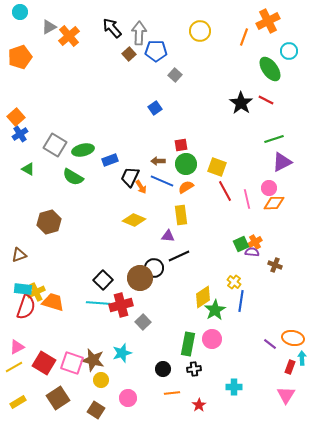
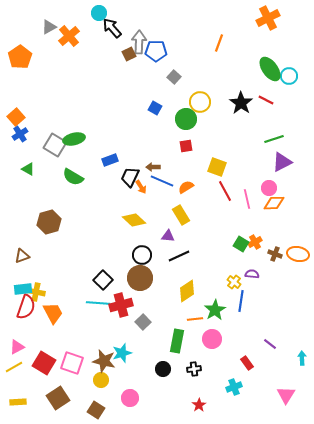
cyan circle at (20, 12): moved 79 px right, 1 px down
orange cross at (268, 21): moved 3 px up
yellow circle at (200, 31): moved 71 px down
gray arrow at (139, 33): moved 9 px down
orange line at (244, 37): moved 25 px left, 6 px down
cyan circle at (289, 51): moved 25 px down
brown square at (129, 54): rotated 16 degrees clockwise
orange pentagon at (20, 57): rotated 15 degrees counterclockwise
gray square at (175, 75): moved 1 px left, 2 px down
blue square at (155, 108): rotated 24 degrees counterclockwise
red square at (181, 145): moved 5 px right, 1 px down
green ellipse at (83, 150): moved 9 px left, 11 px up
brown arrow at (158, 161): moved 5 px left, 6 px down
green circle at (186, 164): moved 45 px up
yellow rectangle at (181, 215): rotated 24 degrees counterclockwise
yellow diamond at (134, 220): rotated 20 degrees clockwise
green square at (241, 244): rotated 35 degrees counterclockwise
purple semicircle at (252, 252): moved 22 px down
brown triangle at (19, 255): moved 3 px right, 1 px down
brown cross at (275, 265): moved 11 px up
black circle at (154, 268): moved 12 px left, 13 px up
cyan rectangle at (23, 289): rotated 12 degrees counterclockwise
yellow cross at (36, 292): rotated 36 degrees clockwise
yellow diamond at (203, 297): moved 16 px left, 6 px up
orange trapezoid at (53, 302): moved 11 px down; rotated 45 degrees clockwise
orange ellipse at (293, 338): moved 5 px right, 84 px up
green rectangle at (188, 344): moved 11 px left, 3 px up
brown star at (93, 360): moved 11 px right, 1 px down
red rectangle at (290, 367): moved 43 px left, 4 px up; rotated 56 degrees counterclockwise
cyan cross at (234, 387): rotated 21 degrees counterclockwise
orange line at (172, 393): moved 23 px right, 74 px up
pink circle at (128, 398): moved 2 px right
yellow rectangle at (18, 402): rotated 28 degrees clockwise
